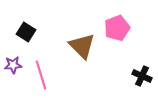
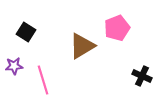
brown triangle: rotated 44 degrees clockwise
purple star: moved 1 px right, 1 px down
pink line: moved 2 px right, 5 px down
